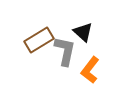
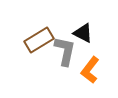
black triangle: moved 1 px down; rotated 15 degrees counterclockwise
